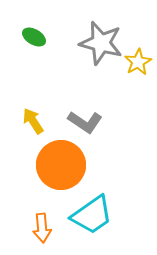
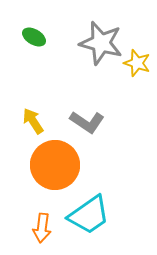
yellow star: moved 1 px left, 1 px down; rotated 24 degrees counterclockwise
gray L-shape: moved 2 px right
orange circle: moved 6 px left
cyan trapezoid: moved 3 px left
orange arrow: rotated 12 degrees clockwise
